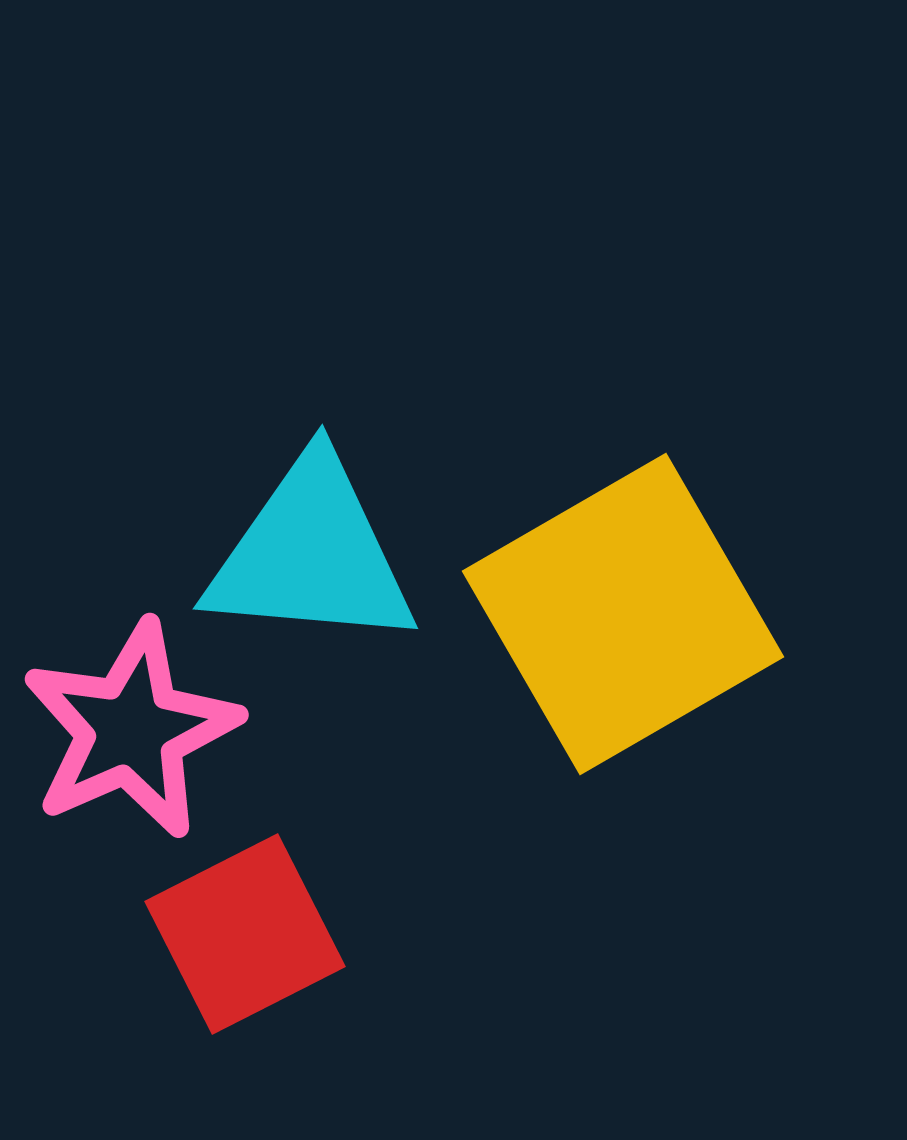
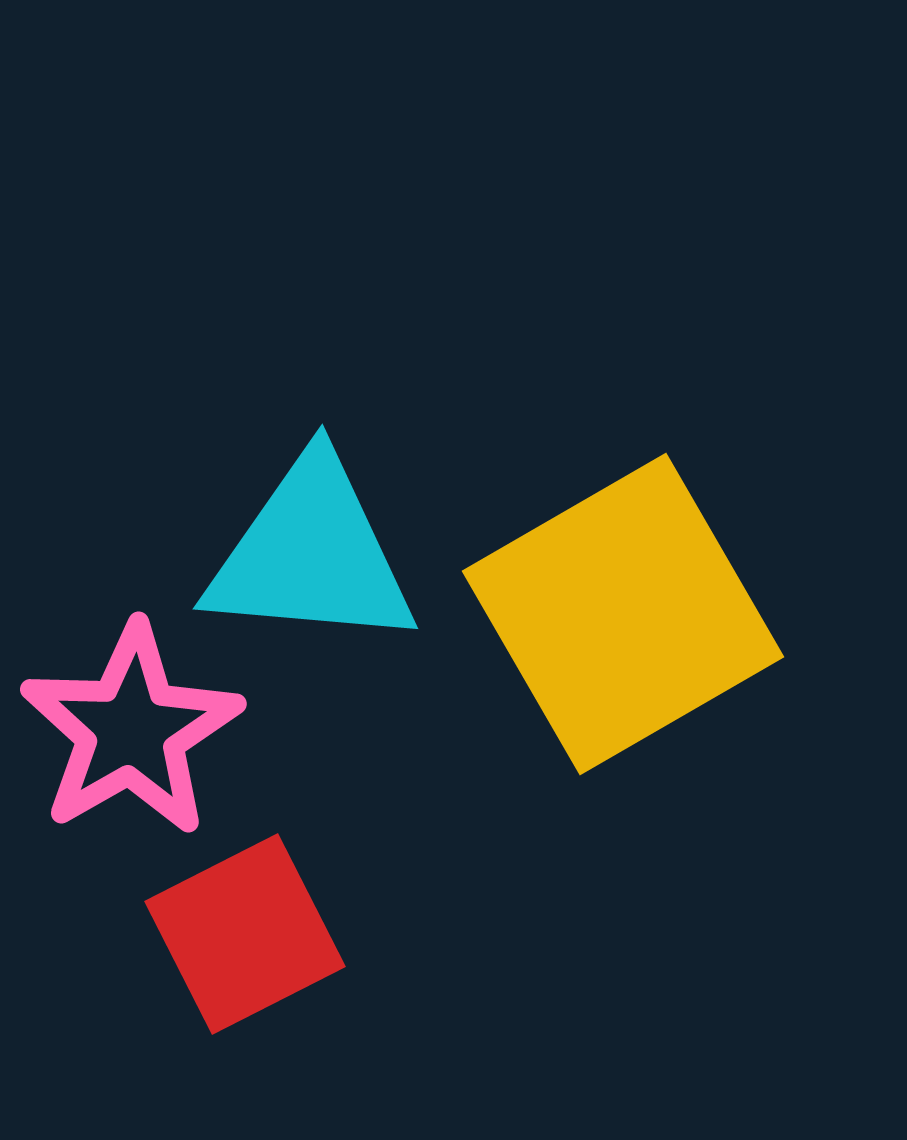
pink star: rotated 6 degrees counterclockwise
